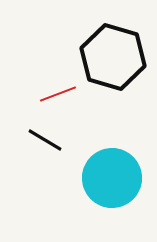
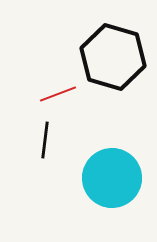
black line: rotated 66 degrees clockwise
